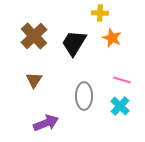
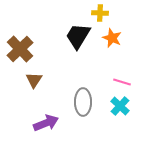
brown cross: moved 14 px left, 13 px down
black trapezoid: moved 4 px right, 7 px up
pink line: moved 2 px down
gray ellipse: moved 1 px left, 6 px down
